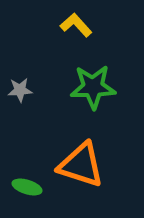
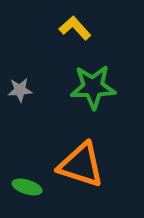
yellow L-shape: moved 1 px left, 3 px down
